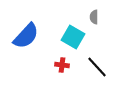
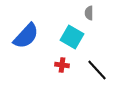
gray semicircle: moved 5 px left, 4 px up
cyan square: moved 1 px left
black line: moved 3 px down
